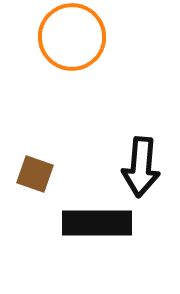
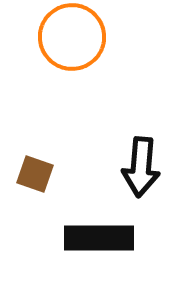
black rectangle: moved 2 px right, 15 px down
